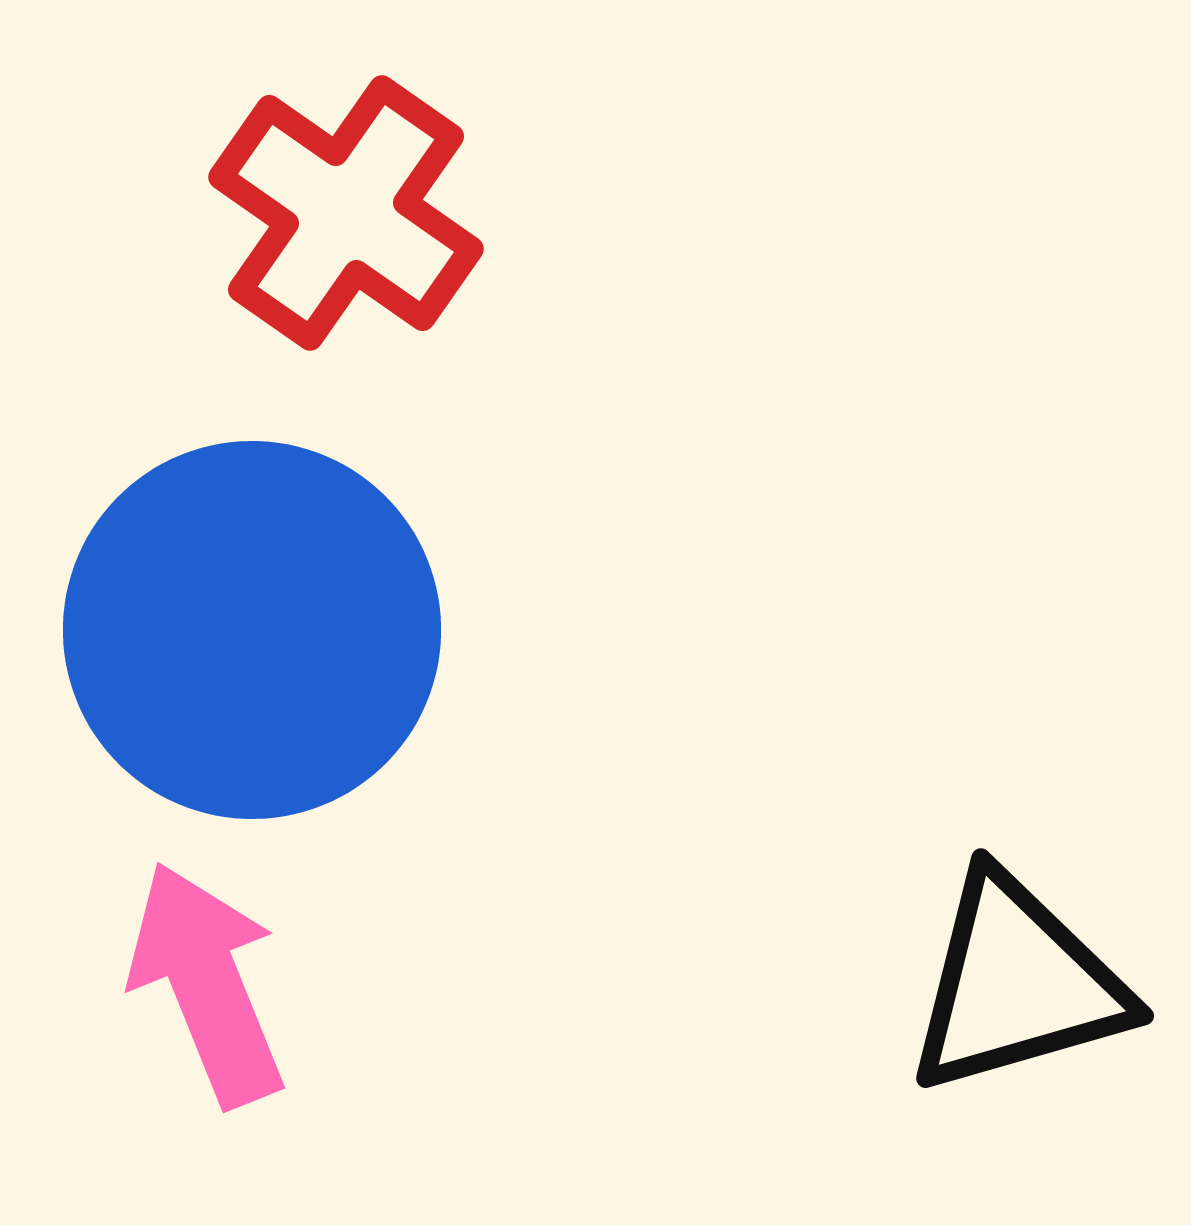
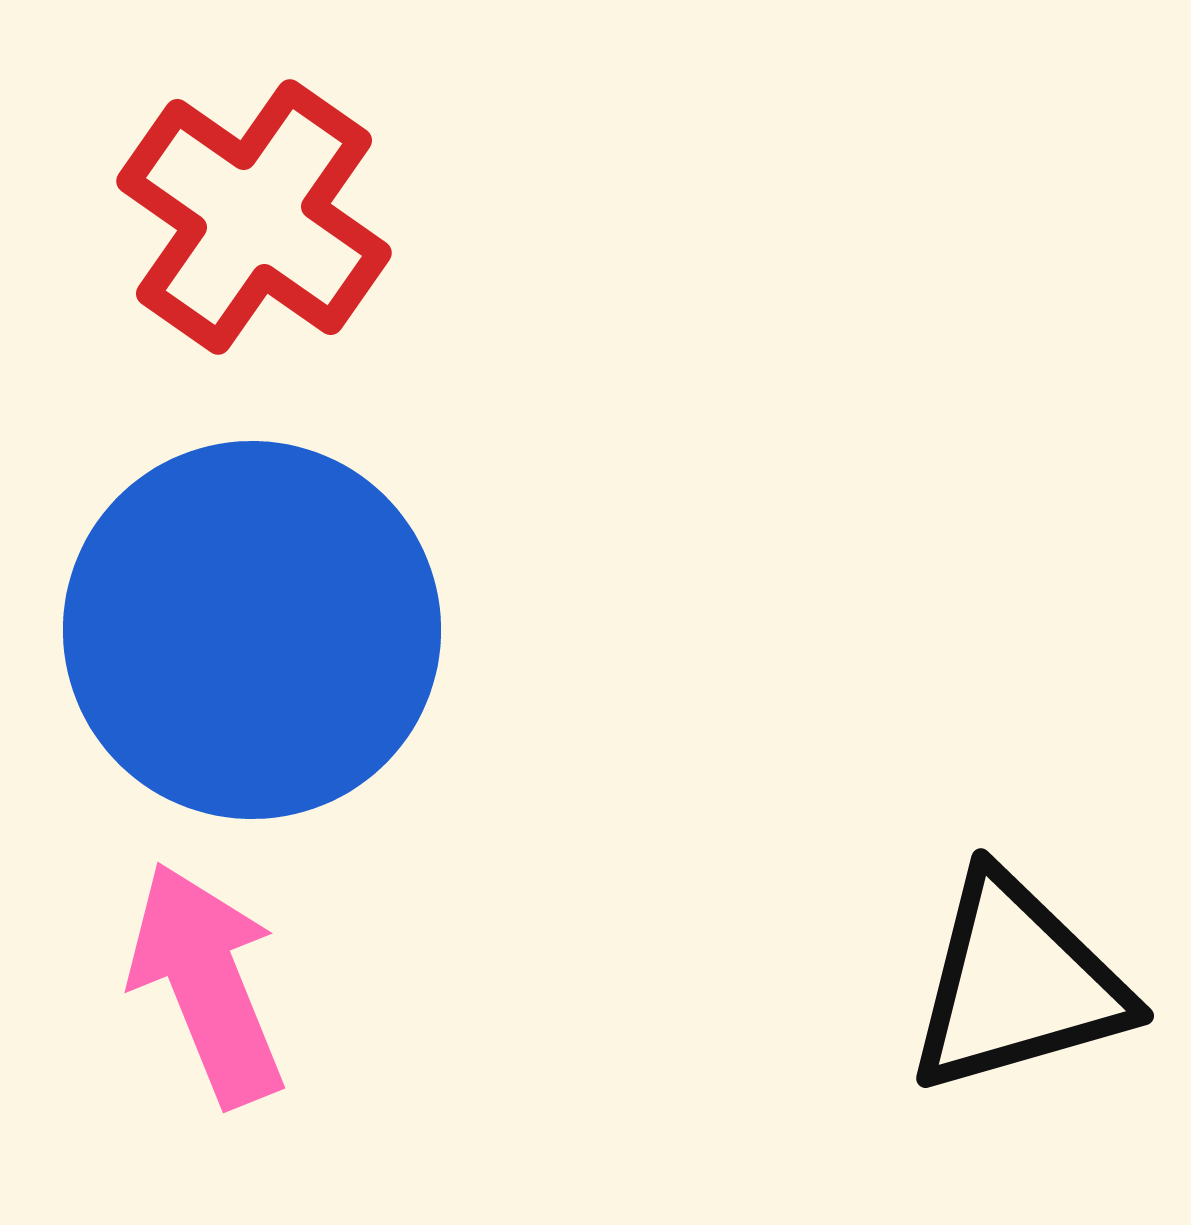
red cross: moved 92 px left, 4 px down
